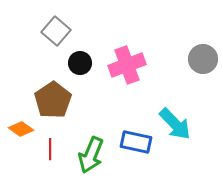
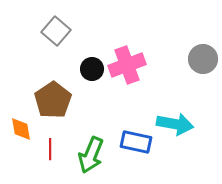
black circle: moved 12 px right, 6 px down
cyan arrow: rotated 36 degrees counterclockwise
orange diamond: rotated 45 degrees clockwise
